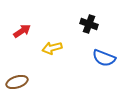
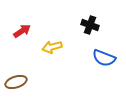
black cross: moved 1 px right, 1 px down
yellow arrow: moved 1 px up
brown ellipse: moved 1 px left
